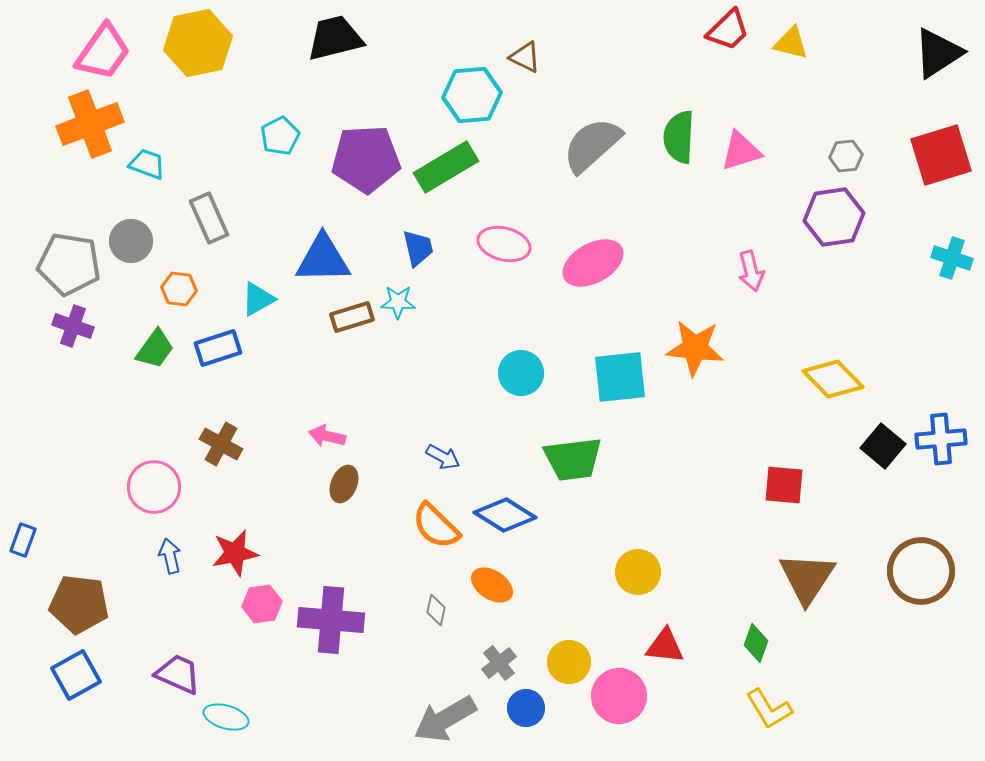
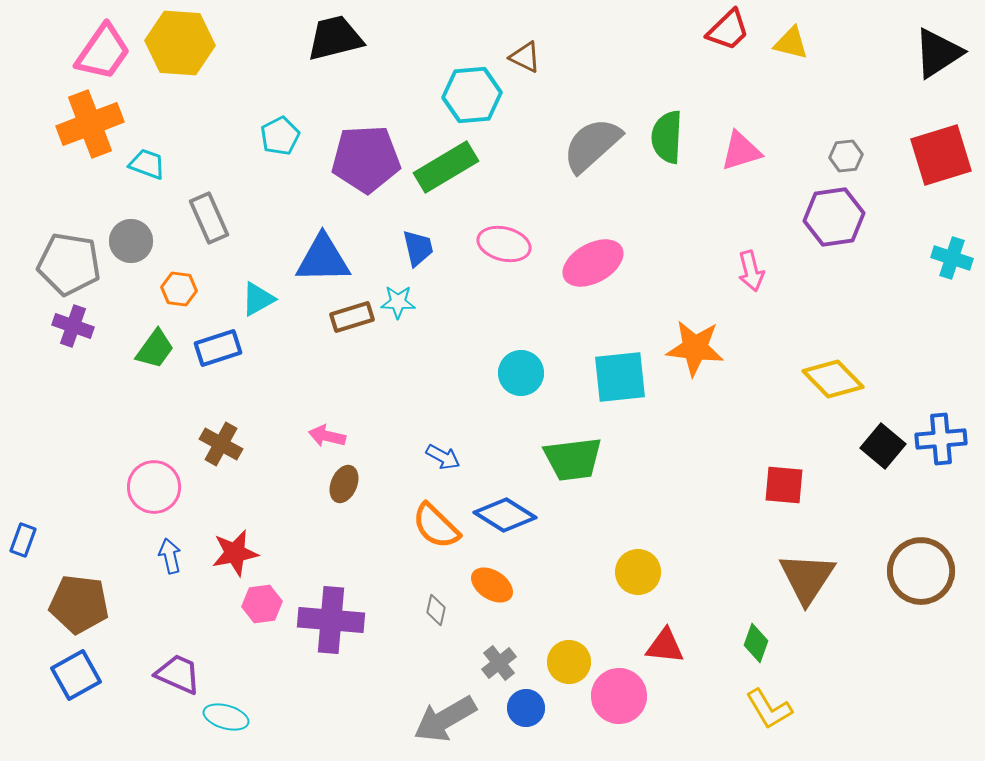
yellow hexagon at (198, 43): moved 18 px left; rotated 16 degrees clockwise
green semicircle at (679, 137): moved 12 px left
